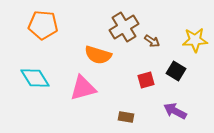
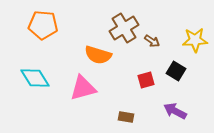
brown cross: moved 1 px down
